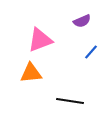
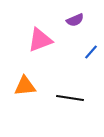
purple semicircle: moved 7 px left, 1 px up
orange triangle: moved 6 px left, 13 px down
black line: moved 3 px up
